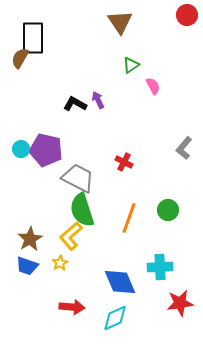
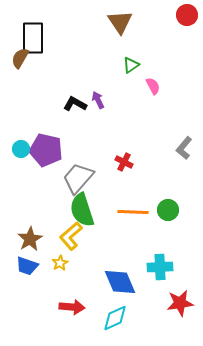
gray trapezoid: rotated 76 degrees counterclockwise
orange line: moved 4 px right, 6 px up; rotated 72 degrees clockwise
